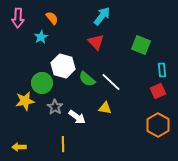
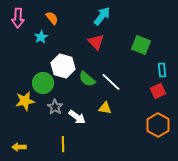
green circle: moved 1 px right
